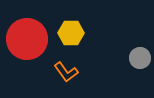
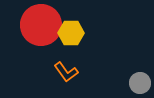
red circle: moved 14 px right, 14 px up
gray circle: moved 25 px down
